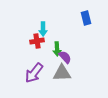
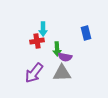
blue rectangle: moved 15 px down
purple semicircle: rotated 144 degrees clockwise
